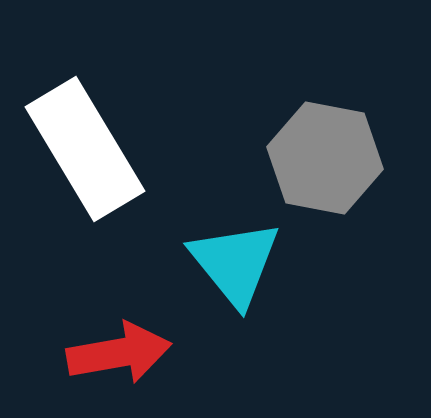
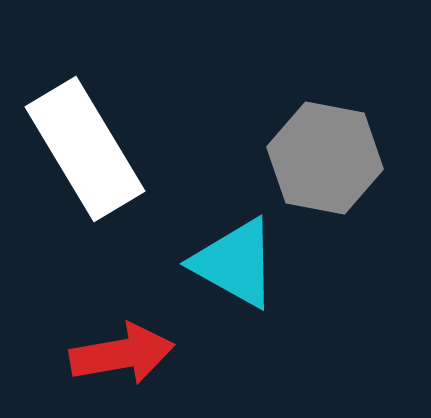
cyan triangle: rotated 22 degrees counterclockwise
red arrow: moved 3 px right, 1 px down
